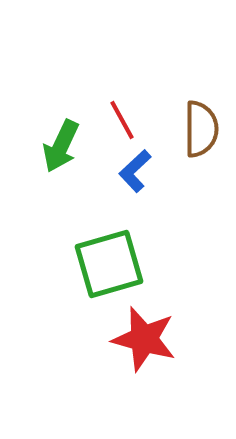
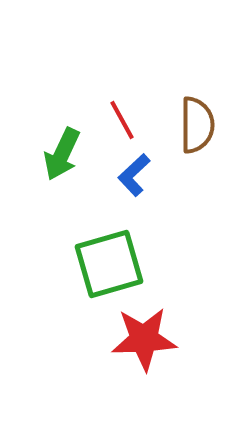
brown semicircle: moved 4 px left, 4 px up
green arrow: moved 1 px right, 8 px down
blue L-shape: moved 1 px left, 4 px down
red star: rotated 18 degrees counterclockwise
